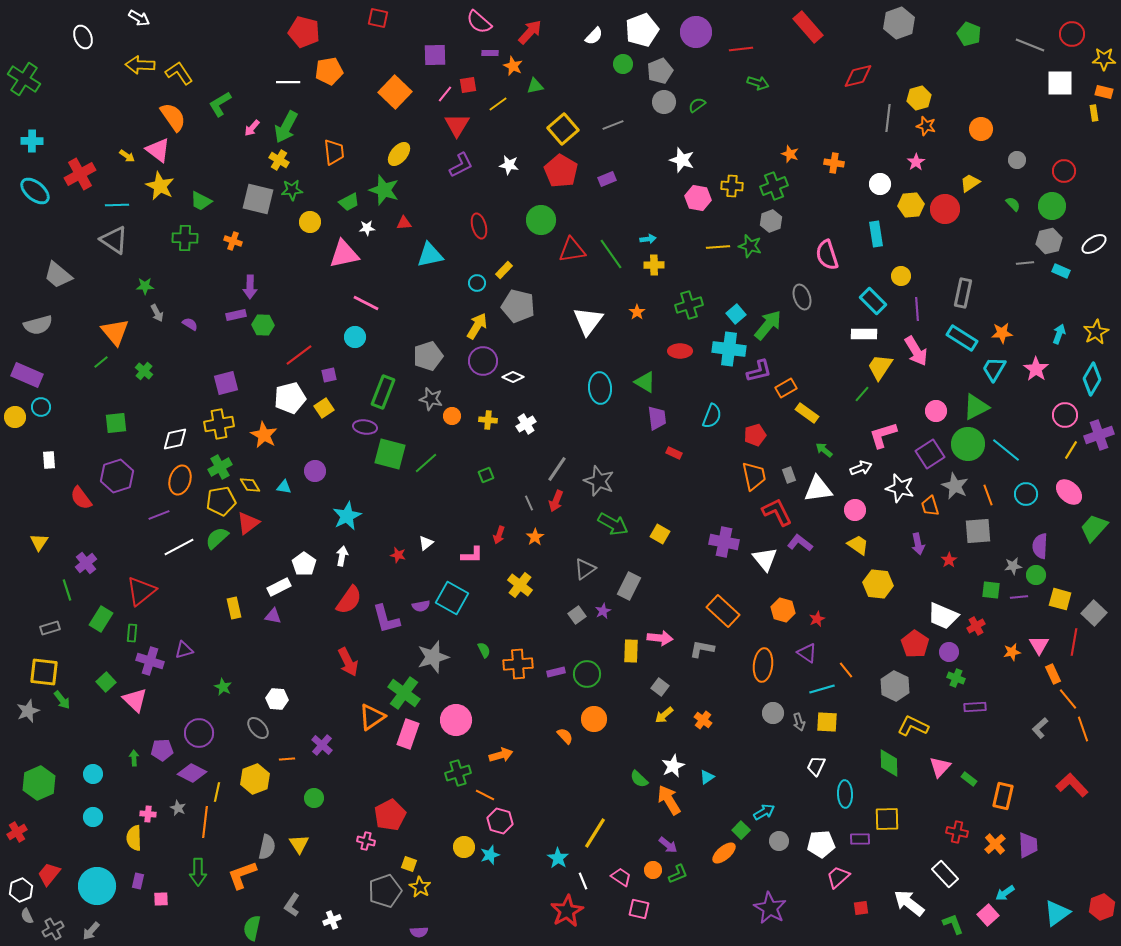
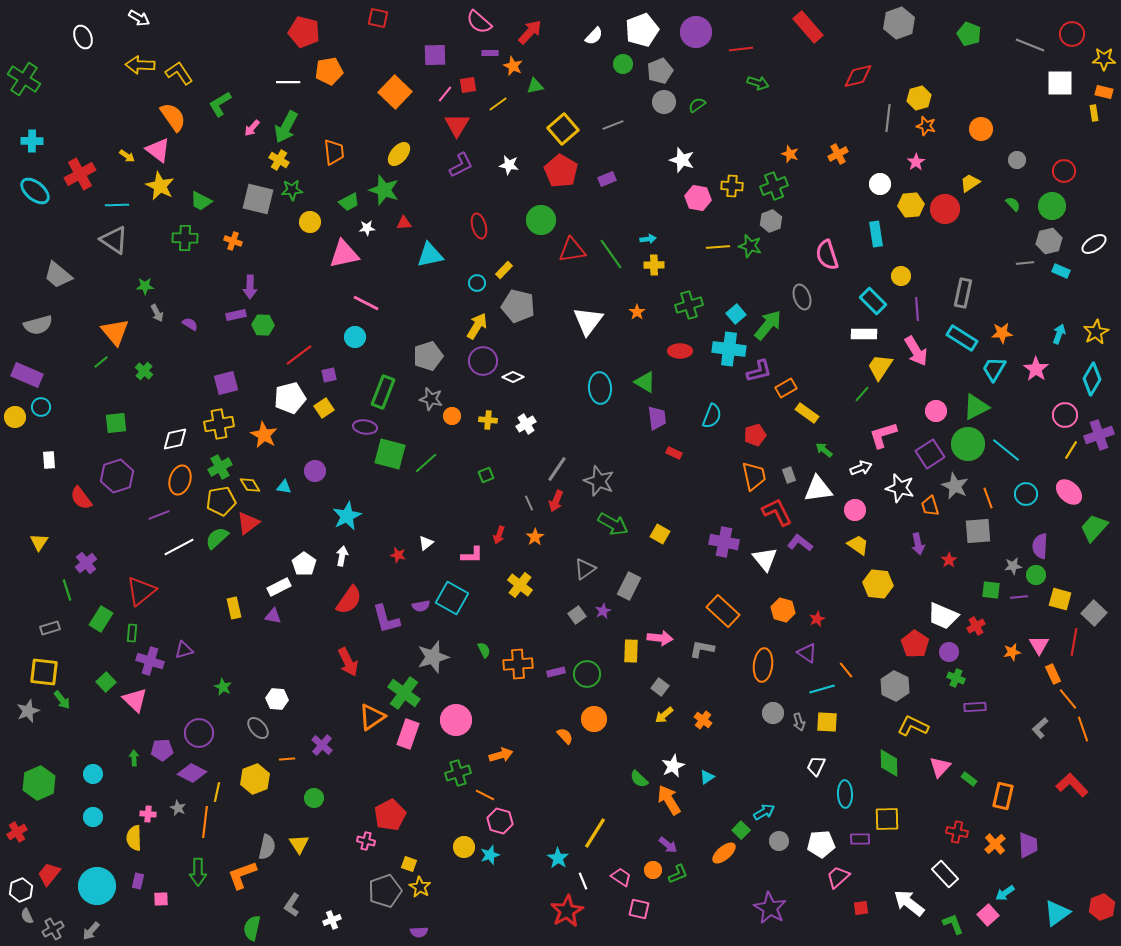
orange cross at (834, 163): moved 4 px right, 9 px up; rotated 36 degrees counterclockwise
orange line at (988, 495): moved 3 px down
